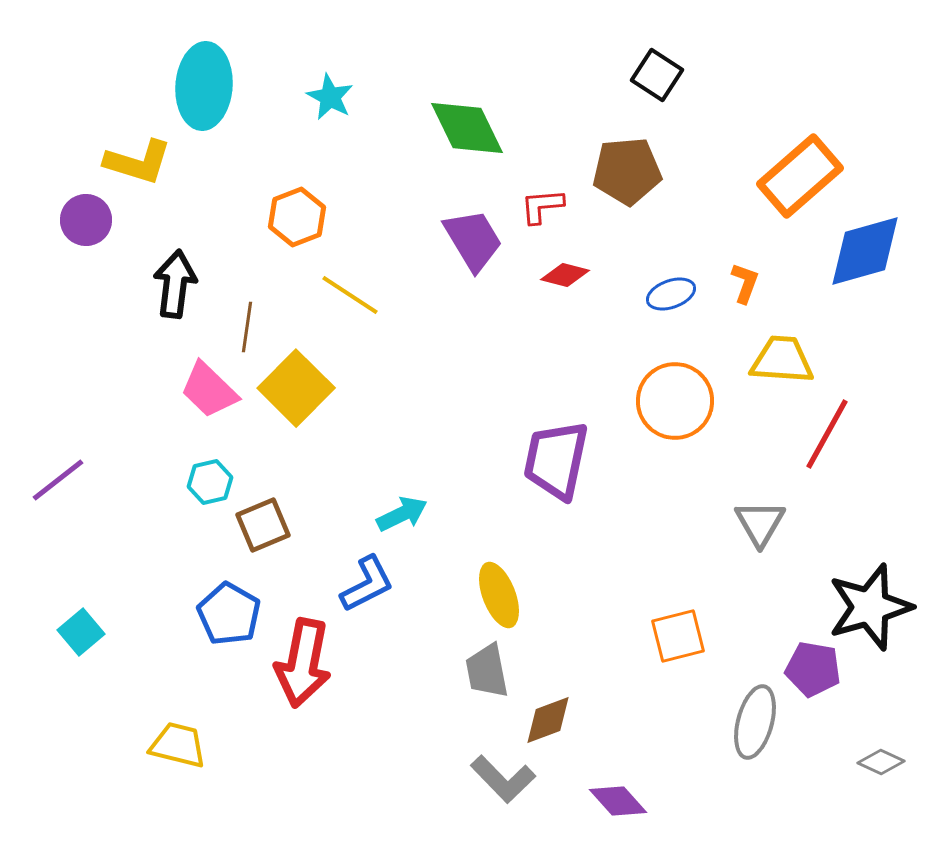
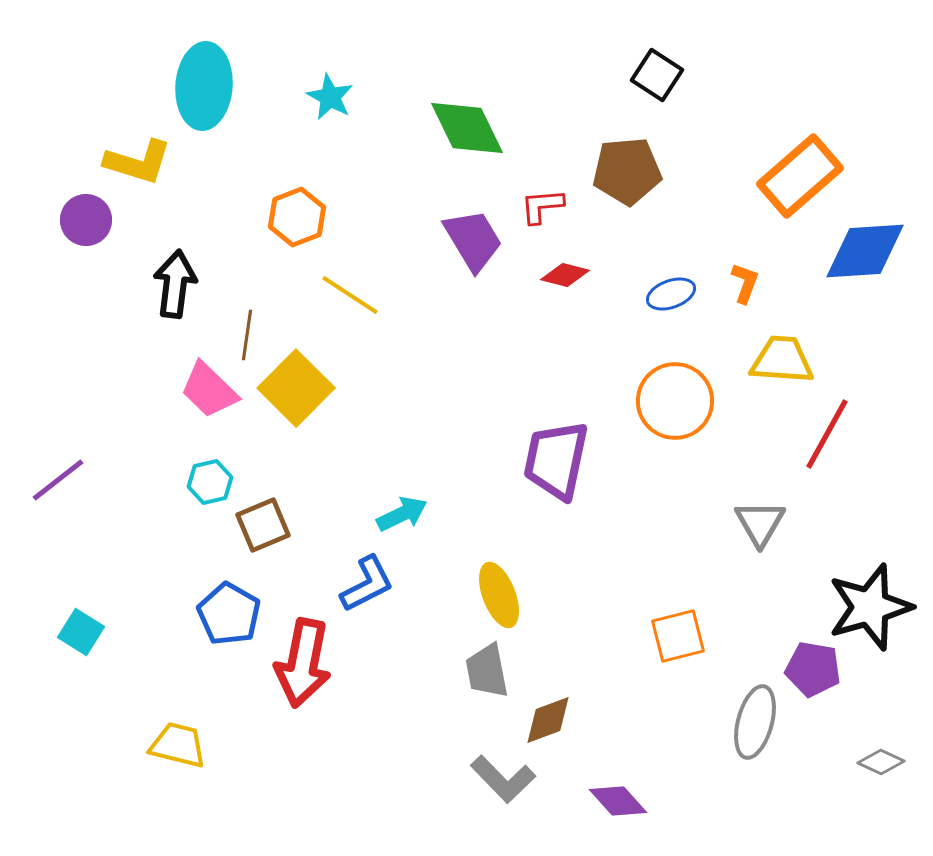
blue diamond at (865, 251): rotated 12 degrees clockwise
brown line at (247, 327): moved 8 px down
cyan square at (81, 632): rotated 18 degrees counterclockwise
